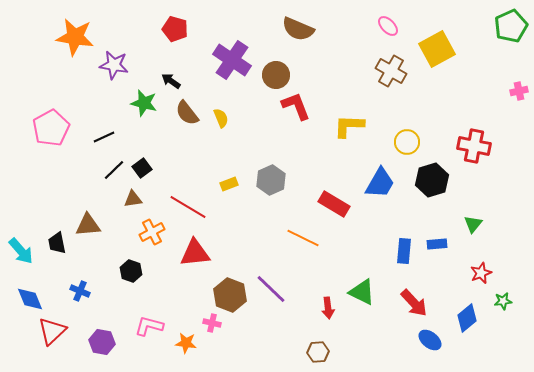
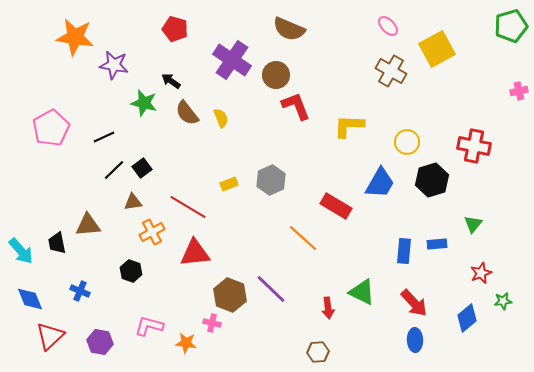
green pentagon at (511, 26): rotated 8 degrees clockwise
brown semicircle at (298, 29): moved 9 px left
brown triangle at (133, 199): moved 3 px down
red rectangle at (334, 204): moved 2 px right, 2 px down
orange line at (303, 238): rotated 16 degrees clockwise
red triangle at (52, 331): moved 2 px left, 5 px down
blue ellipse at (430, 340): moved 15 px left; rotated 50 degrees clockwise
purple hexagon at (102, 342): moved 2 px left
